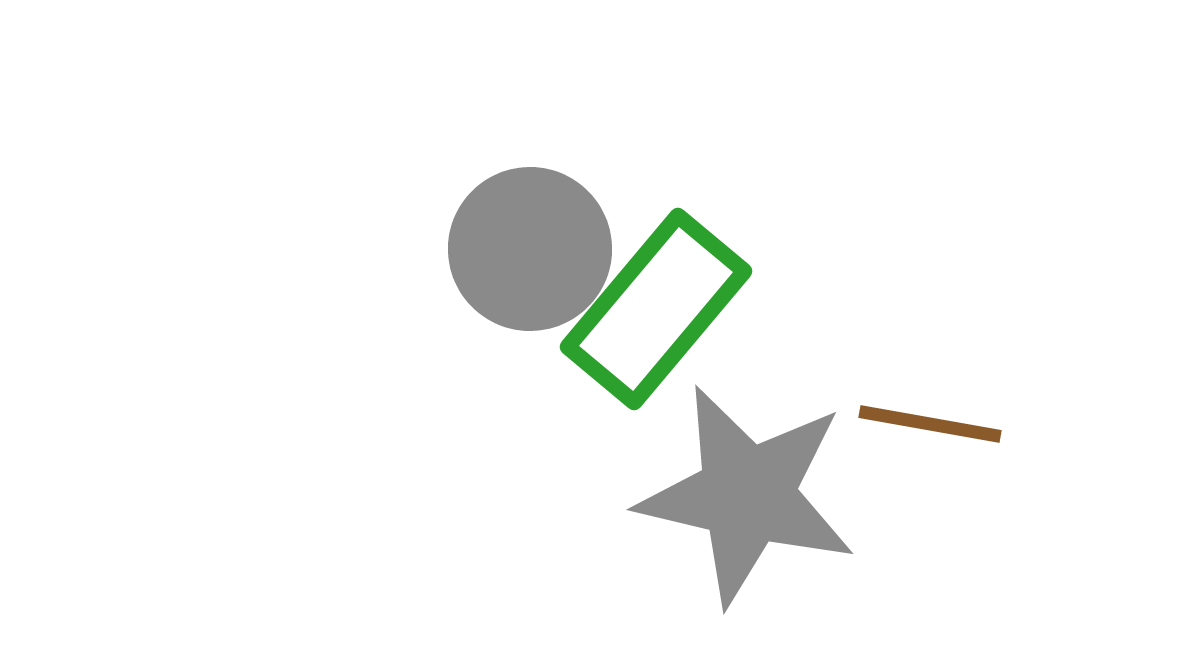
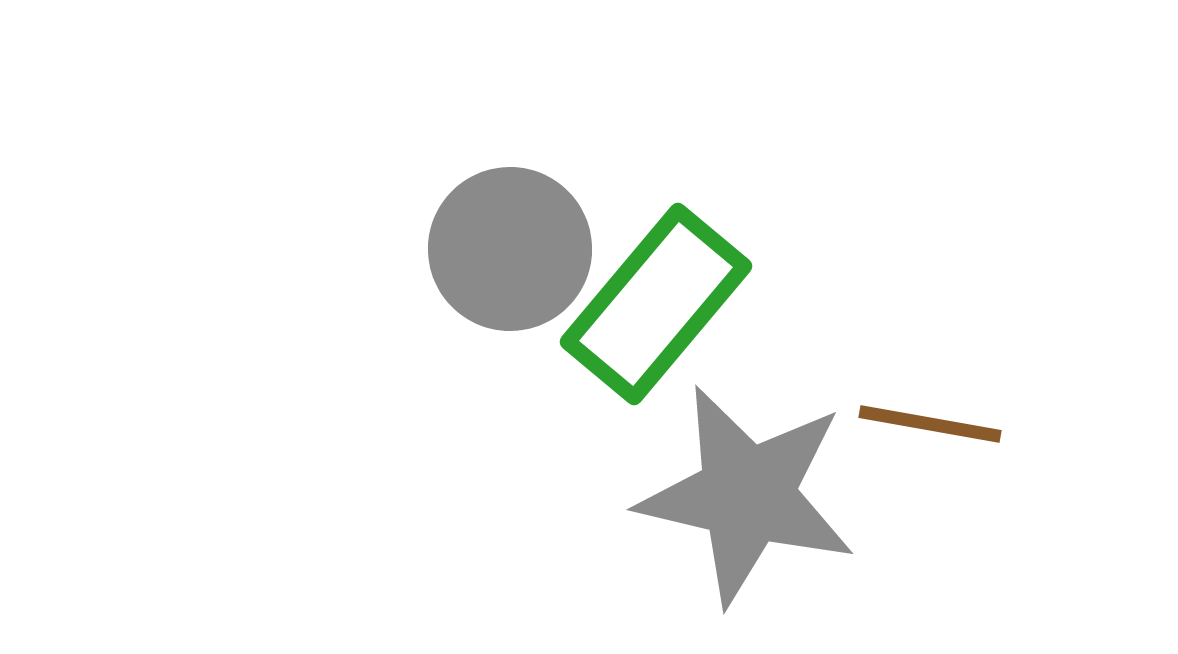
gray circle: moved 20 px left
green rectangle: moved 5 px up
